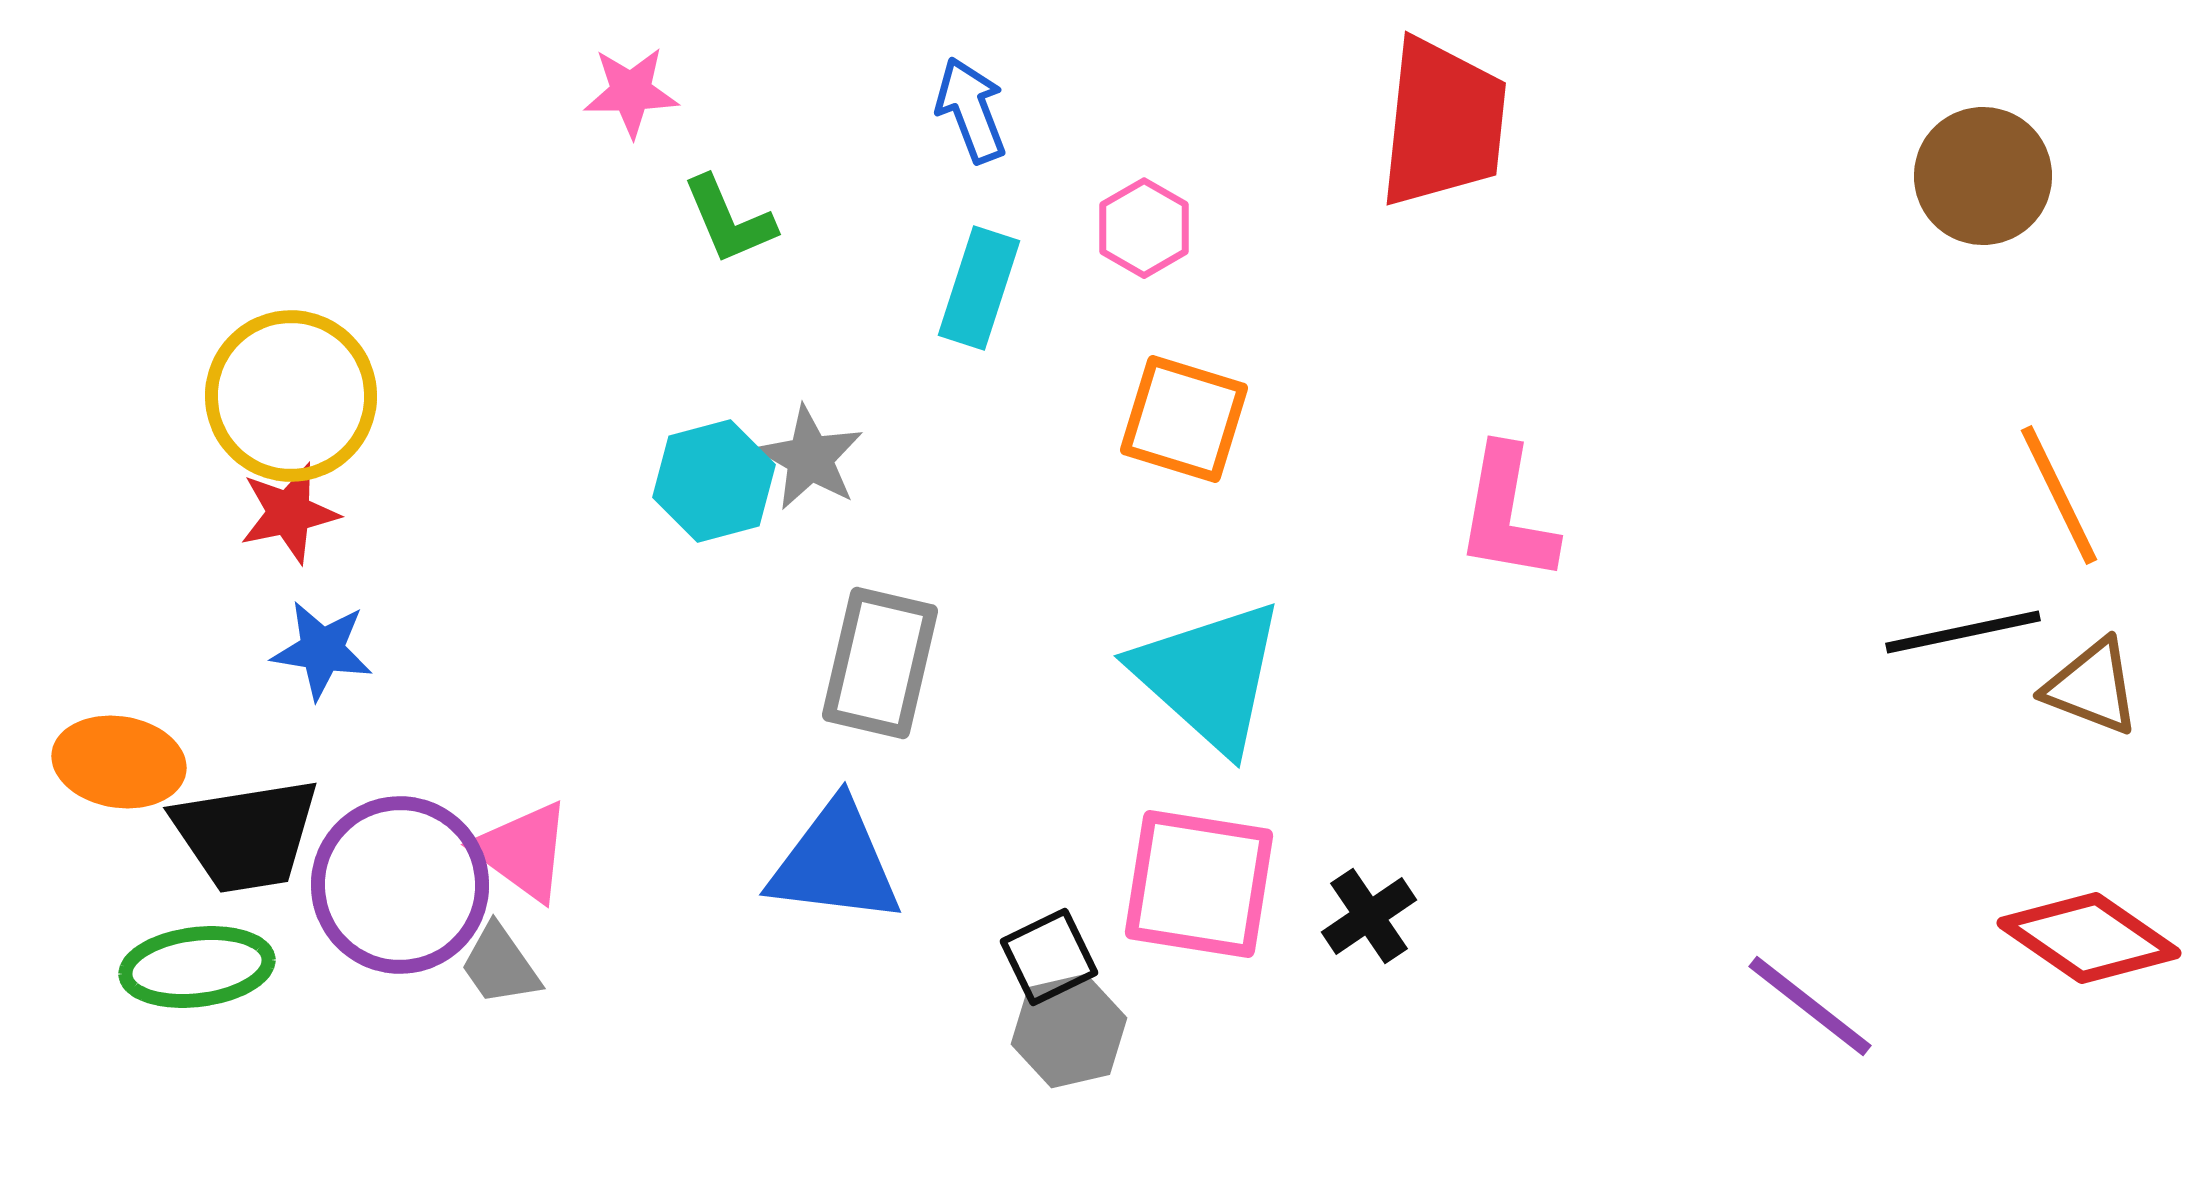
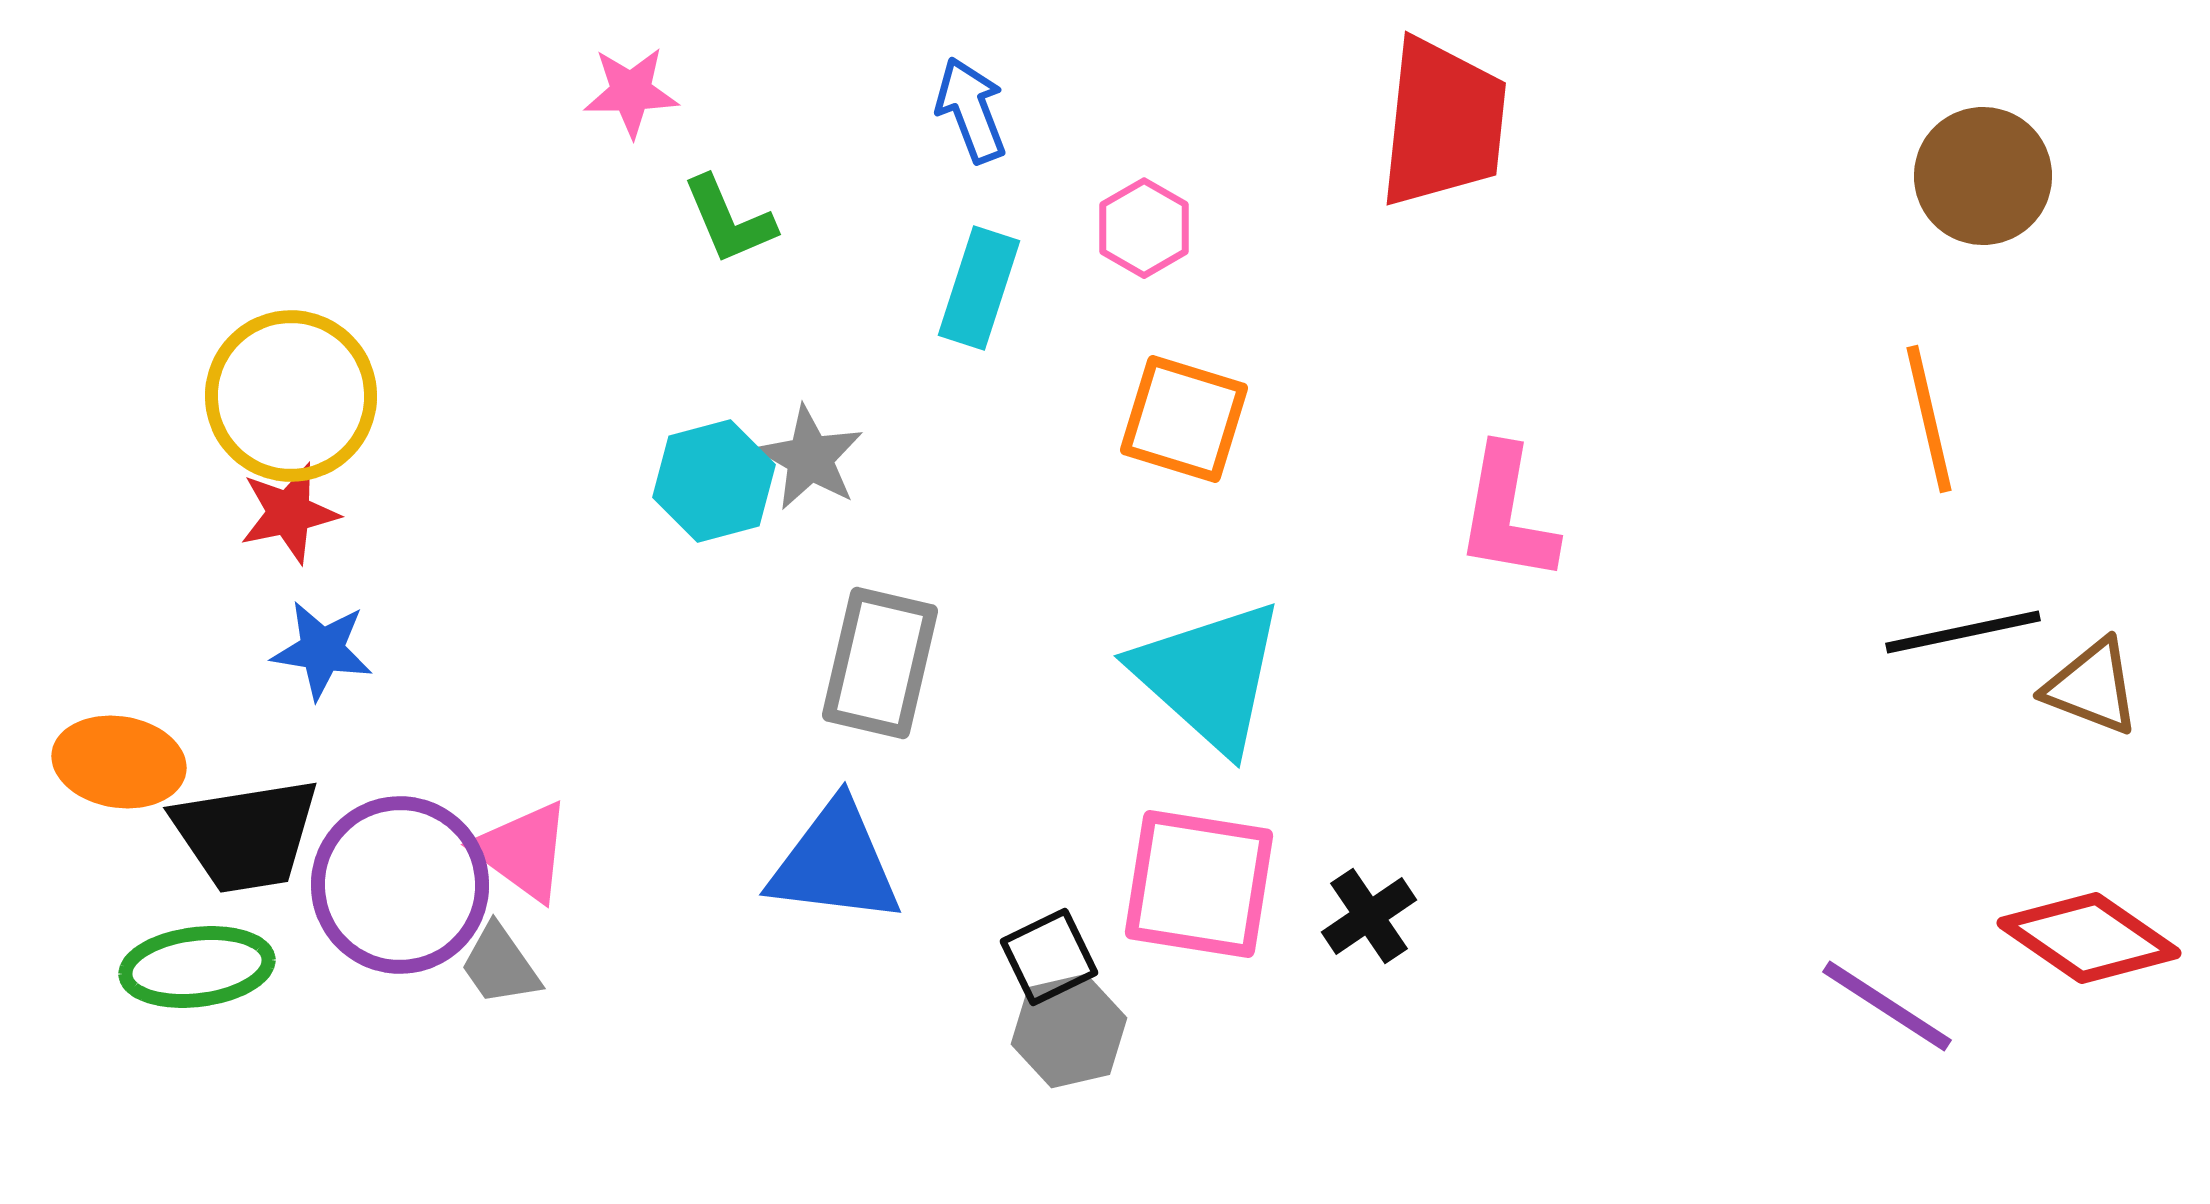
orange line: moved 130 px left, 76 px up; rotated 13 degrees clockwise
purple line: moved 77 px right; rotated 5 degrees counterclockwise
